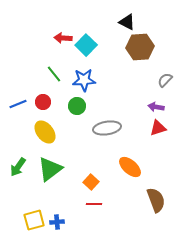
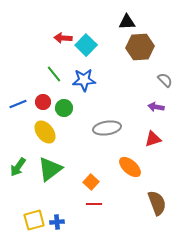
black triangle: rotated 30 degrees counterclockwise
gray semicircle: rotated 91 degrees clockwise
green circle: moved 13 px left, 2 px down
red triangle: moved 5 px left, 11 px down
brown semicircle: moved 1 px right, 3 px down
